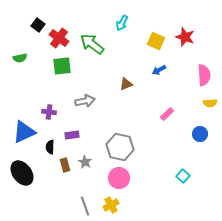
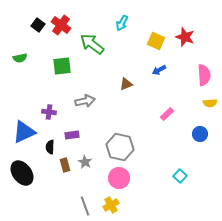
red cross: moved 2 px right, 13 px up
cyan square: moved 3 px left
